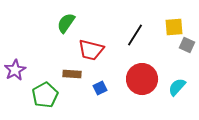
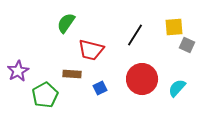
purple star: moved 3 px right, 1 px down
cyan semicircle: moved 1 px down
